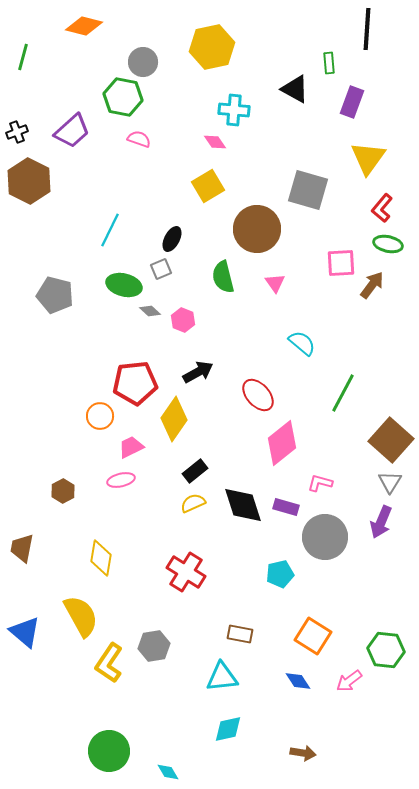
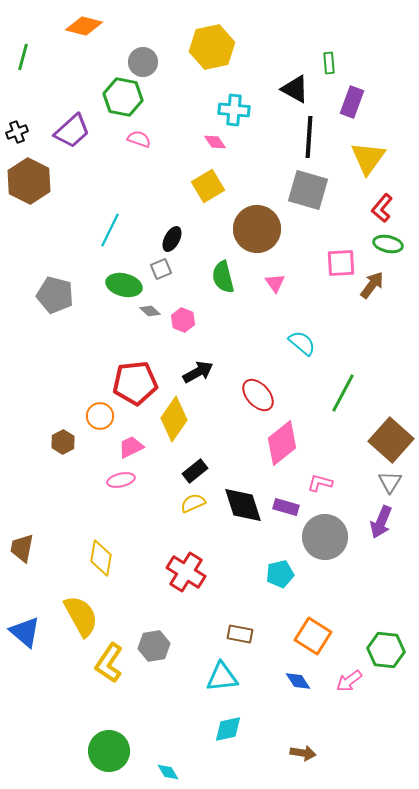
black line at (367, 29): moved 58 px left, 108 px down
brown hexagon at (63, 491): moved 49 px up
